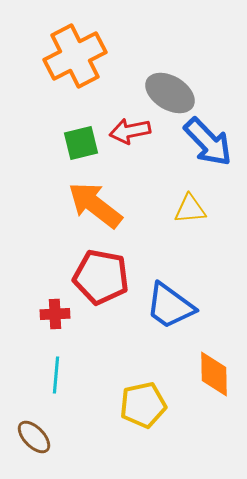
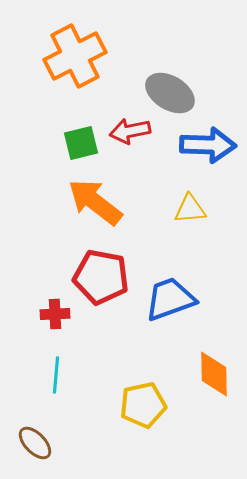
blue arrow: moved 3 px down; rotated 44 degrees counterclockwise
orange arrow: moved 3 px up
blue trapezoid: moved 7 px up; rotated 124 degrees clockwise
brown ellipse: moved 1 px right, 6 px down
